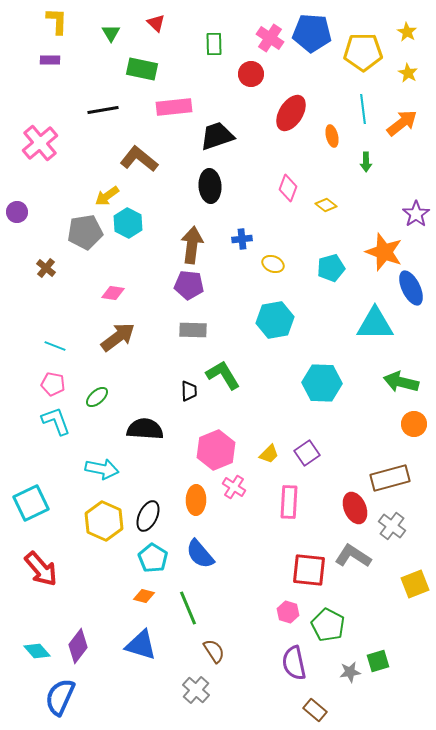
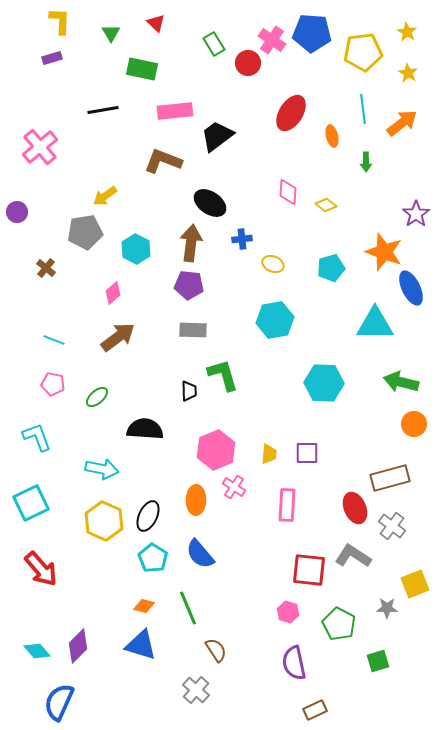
yellow L-shape at (57, 21): moved 3 px right
pink cross at (270, 38): moved 2 px right, 2 px down
green rectangle at (214, 44): rotated 30 degrees counterclockwise
yellow pentagon at (363, 52): rotated 6 degrees counterclockwise
purple rectangle at (50, 60): moved 2 px right, 2 px up; rotated 18 degrees counterclockwise
red circle at (251, 74): moved 3 px left, 11 px up
pink rectangle at (174, 107): moved 1 px right, 4 px down
black trapezoid at (217, 136): rotated 18 degrees counterclockwise
pink cross at (40, 143): moved 4 px down
brown L-shape at (139, 159): moved 24 px right, 2 px down; rotated 18 degrees counterclockwise
black ellipse at (210, 186): moved 17 px down; rotated 52 degrees counterclockwise
pink diamond at (288, 188): moved 4 px down; rotated 16 degrees counterclockwise
yellow arrow at (107, 196): moved 2 px left
cyan hexagon at (128, 223): moved 8 px right, 26 px down
brown arrow at (192, 245): moved 1 px left, 2 px up
pink diamond at (113, 293): rotated 50 degrees counterclockwise
cyan line at (55, 346): moved 1 px left, 6 px up
green L-shape at (223, 375): rotated 15 degrees clockwise
cyan hexagon at (322, 383): moved 2 px right
cyan L-shape at (56, 421): moved 19 px left, 16 px down
purple square at (307, 453): rotated 35 degrees clockwise
yellow trapezoid at (269, 454): rotated 40 degrees counterclockwise
pink rectangle at (289, 502): moved 2 px left, 3 px down
orange diamond at (144, 596): moved 10 px down
green pentagon at (328, 625): moved 11 px right, 1 px up
purple diamond at (78, 646): rotated 8 degrees clockwise
brown semicircle at (214, 651): moved 2 px right, 1 px up
gray star at (350, 672): moved 37 px right, 64 px up; rotated 10 degrees clockwise
blue semicircle at (60, 697): moved 1 px left, 5 px down
brown rectangle at (315, 710): rotated 65 degrees counterclockwise
